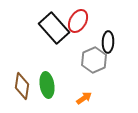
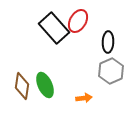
gray hexagon: moved 17 px right, 11 px down
green ellipse: moved 2 px left; rotated 15 degrees counterclockwise
orange arrow: rotated 28 degrees clockwise
